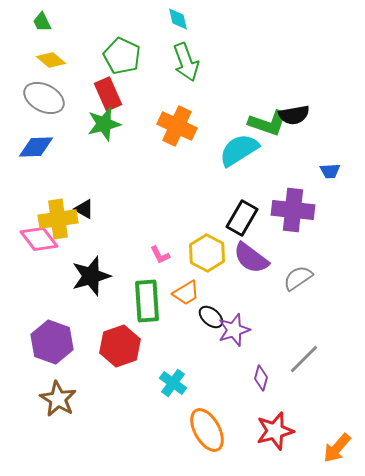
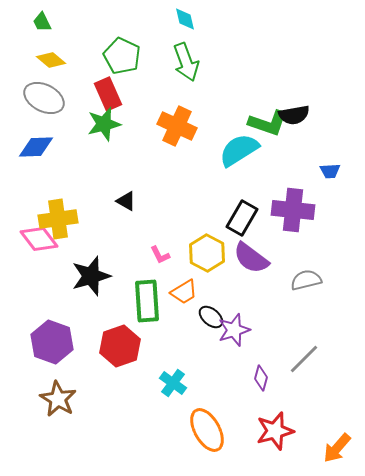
cyan diamond: moved 7 px right
black triangle: moved 42 px right, 8 px up
gray semicircle: moved 8 px right, 2 px down; rotated 20 degrees clockwise
orange trapezoid: moved 2 px left, 1 px up
